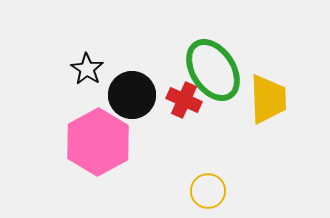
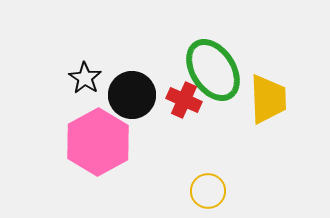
black star: moved 2 px left, 9 px down
